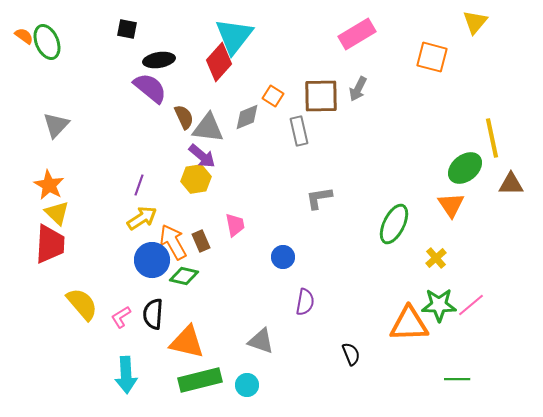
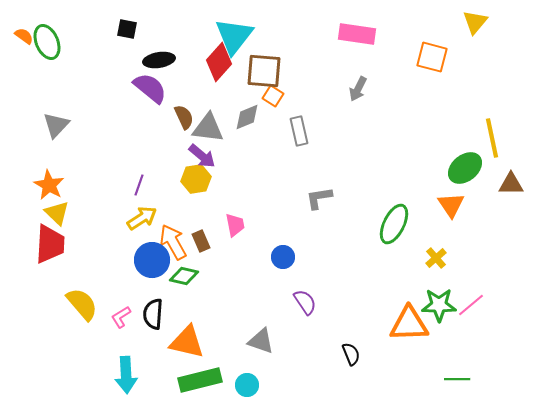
pink rectangle at (357, 34): rotated 39 degrees clockwise
brown square at (321, 96): moved 57 px left, 25 px up; rotated 6 degrees clockwise
purple semicircle at (305, 302): rotated 44 degrees counterclockwise
